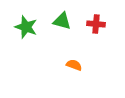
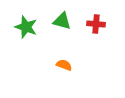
orange semicircle: moved 10 px left
